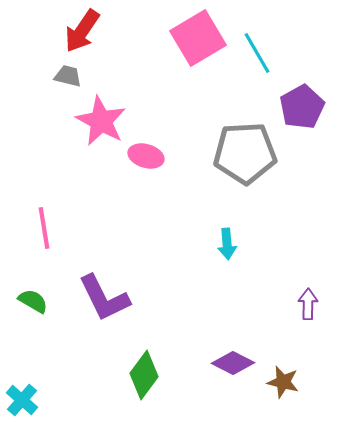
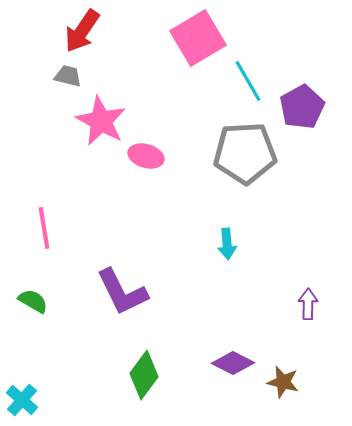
cyan line: moved 9 px left, 28 px down
purple L-shape: moved 18 px right, 6 px up
